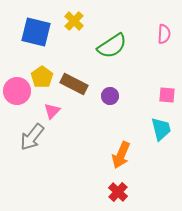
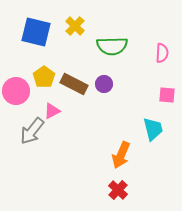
yellow cross: moved 1 px right, 5 px down
pink semicircle: moved 2 px left, 19 px down
green semicircle: rotated 32 degrees clockwise
yellow pentagon: moved 2 px right
pink circle: moved 1 px left
purple circle: moved 6 px left, 12 px up
pink triangle: rotated 18 degrees clockwise
cyan trapezoid: moved 8 px left
gray arrow: moved 6 px up
red cross: moved 2 px up
